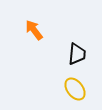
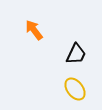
black trapezoid: moved 1 px left; rotated 20 degrees clockwise
